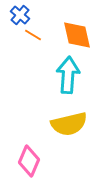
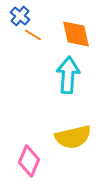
blue cross: moved 1 px down
orange diamond: moved 1 px left, 1 px up
yellow semicircle: moved 4 px right, 13 px down
